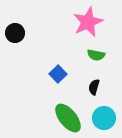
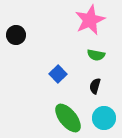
pink star: moved 2 px right, 2 px up
black circle: moved 1 px right, 2 px down
black semicircle: moved 1 px right, 1 px up
